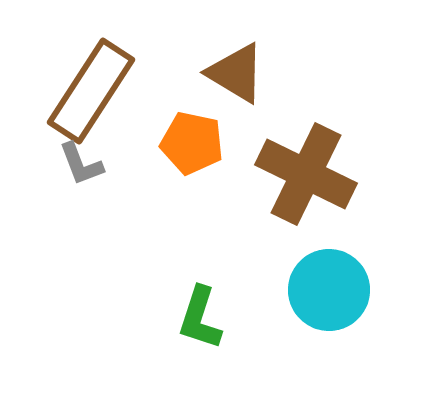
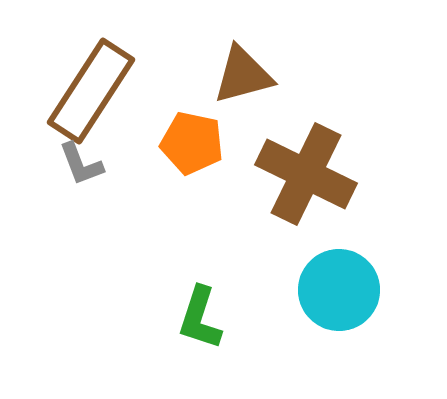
brown triangle: moved 7 px right, 2 px down; rotated 46 degrees counterclockwise
cyan circle: moved 10 px right
